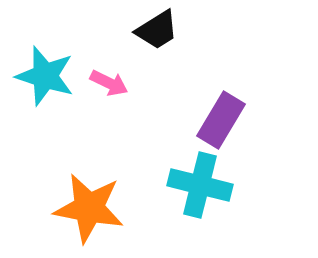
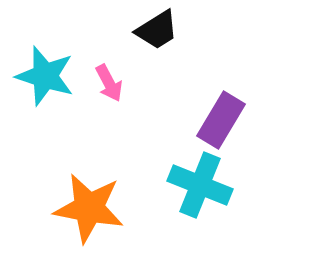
pink arrow: rotated 36 degrees clockwise
cyan cross: rotated 8 degrees clockwise
